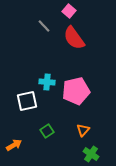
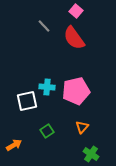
pink square: moved 7 px right
cyan cross: moved 5 px down
orange triangle: moved 1 px left, 3 px up
